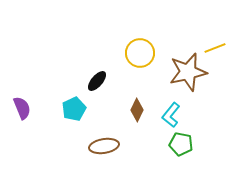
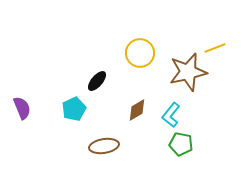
brown diamond: rotated 35 degrees clockwise
